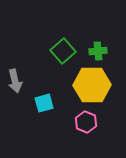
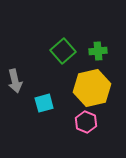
yellow hexagon: moved 3 px down; rotated 12 degrees counterclockwise
